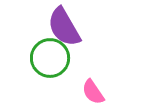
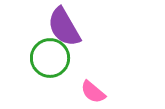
pink semicircle: rotated 16 degrees counterclockwise
